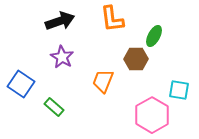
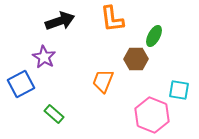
purple star: moved 18 px left
blue square: rotated 28 degrees clockwise
green rectangle: moved 7 px down
pink hexagon: rotated 8 degrees counterclockwise
